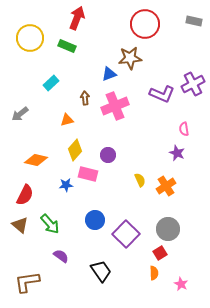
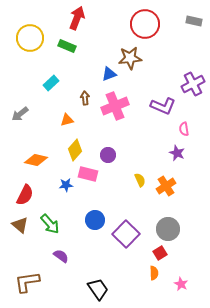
purple L-shape: moved 1 px right, 12 px down
black trapezoid: moved 3 px left, 18 px down
